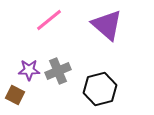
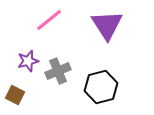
purple triangle: rotated 16 degrees clockwise
purple star: moved 1 px left, 9 px up; rotated 15 degrees counterclockwise
black hexagon: moved 1 px right, 2 px up
